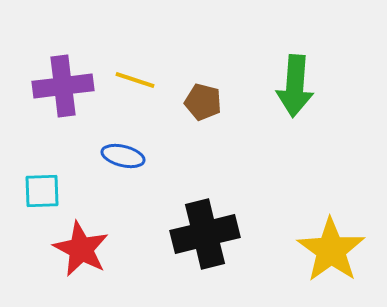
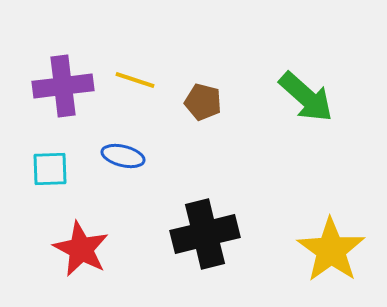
green arrow: moved 11 px right, 11 px down; rotated 52 degrees counterclockwise
cyan square: moved 8 px right, 22 px up
